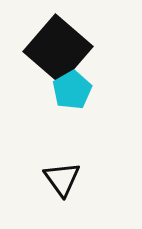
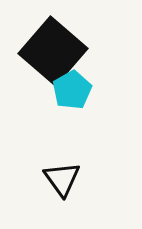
black square: moved 5 px left, 2 px down
